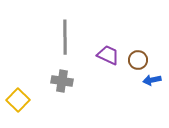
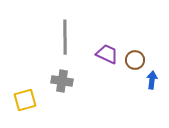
purple trapezoid: moved 1 px left, 1 px up
brown circle: moved 3 px left
blue arrow: rotated 108 degrees clockwise
yellow square: moved 7 px right; rotated 30 degrees clockwise
